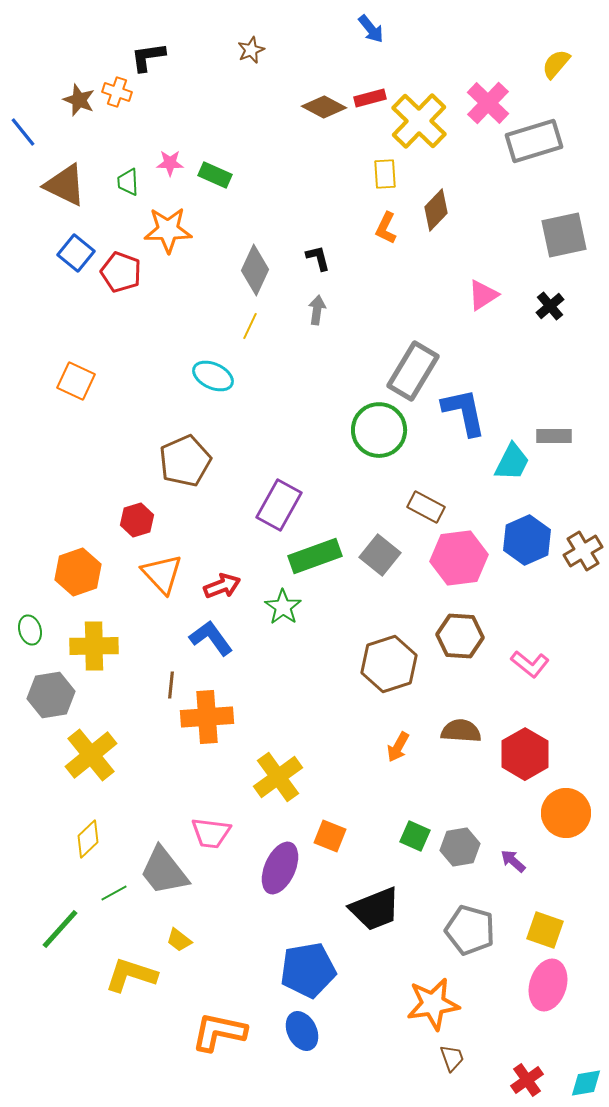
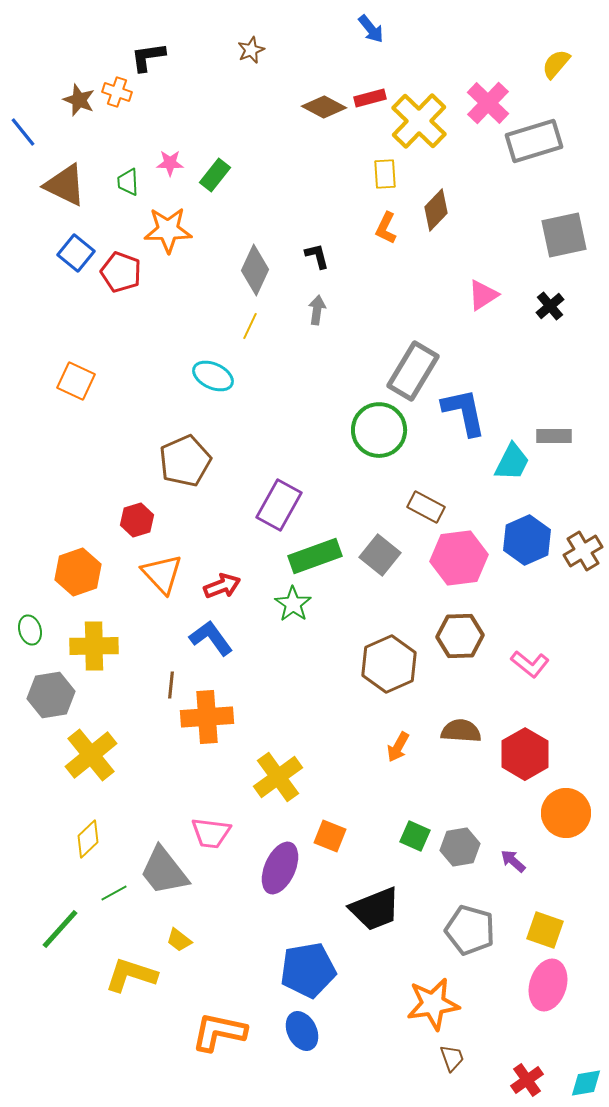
green rectangle at (215, 175): rotated 76 degrees counterclockwise
black L-shape at (318, 258): moved 1 px left, 2 px up
green star at (283, 607): moved 10 px right, 3 px up
brown hexagon at (460, 636): rotated 6 degrees counterclockwise
brown hexagon at (389, 664): rotated 6 degrees counterclockwise
